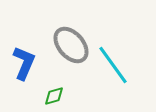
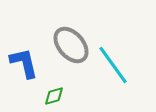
blue L-shape: rotated 36 degrees counterclockwise
